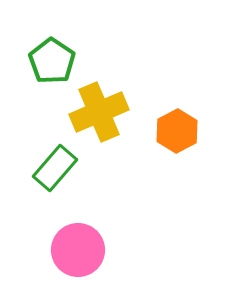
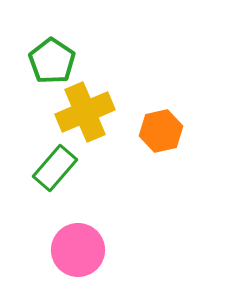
yellow cross: moved 14 px left
orange hexagon: moved 16 px left; rotated 15 degrees clockwise
